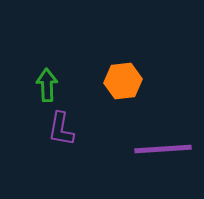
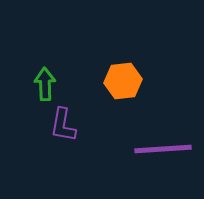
green arrow: moved 2 px left, 1 px up
purple L-shape: moved 2 px right, 4 px up
